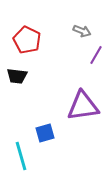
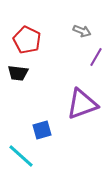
purple line: moved 2 px down
black trapezoid: moved 1 px right, 3 px up
purple triangle: moved 1 px left, 2 px up; rotated 12 degrees counterclockwise
blue square: moved 3 px left, 3 px up
cyan line: rotated 32 degrees counterclockwise
